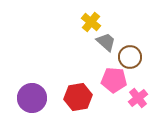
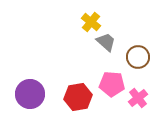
brown circle: moved 8 px right
pink pentagon: moved 2 px left, 4 px down
purple circle: moved 2 px left, 4 px up
